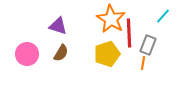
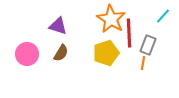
yellow pentagon: moved 1 px left, 1 px up
